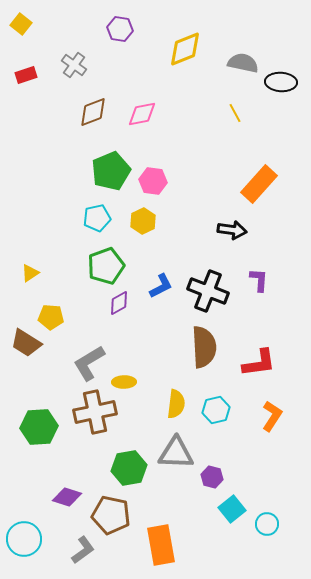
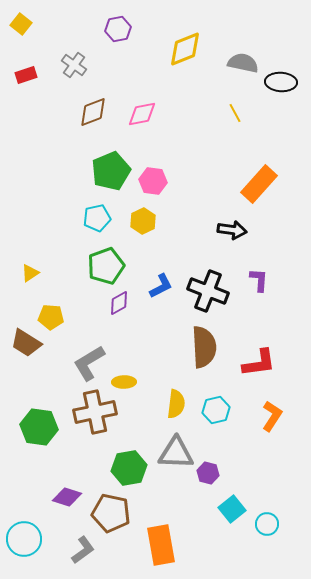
purple hexagon at (120, 29): moved 2 px left; rotated 20 degrees counterclockwise
green hexagon at (39, 427): rotated 12 degrees clockwise
purple hexagon at (212, 477): moved 4 px left, 4 px up
brown pentagon at (111, 515): moved 2 px up
